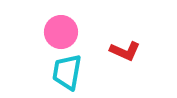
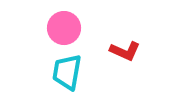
pink circle: moved 3 px right, 4 px up
